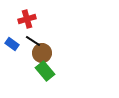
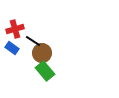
red cross: moved 12 px left, 10 px down
blue rectangle: moved 4 px down
